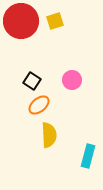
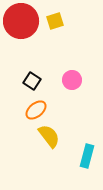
orange ellipse: moved 3 px left, 5 px down
yellow semicircle: moved 1 px down; rotated 35 degrees counterclockwise
cyan rectangle: moved 1 px left
